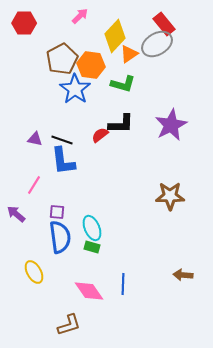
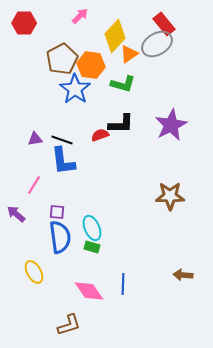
red semicircle: rotated 18 degrees clockwise
purple triangle: rotated 21 degrees counterclockwise
